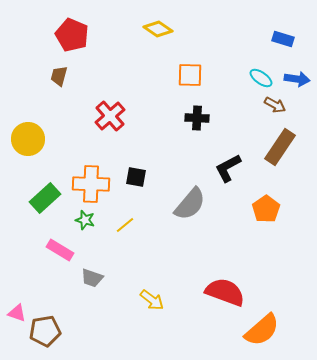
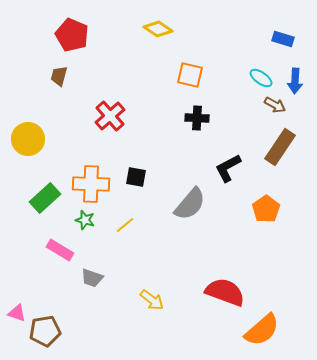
orange square: rotated 12 degrees clockwise
blue arrow: moved 2 px left, 2 px down; rotated 85 degrees clockwise
